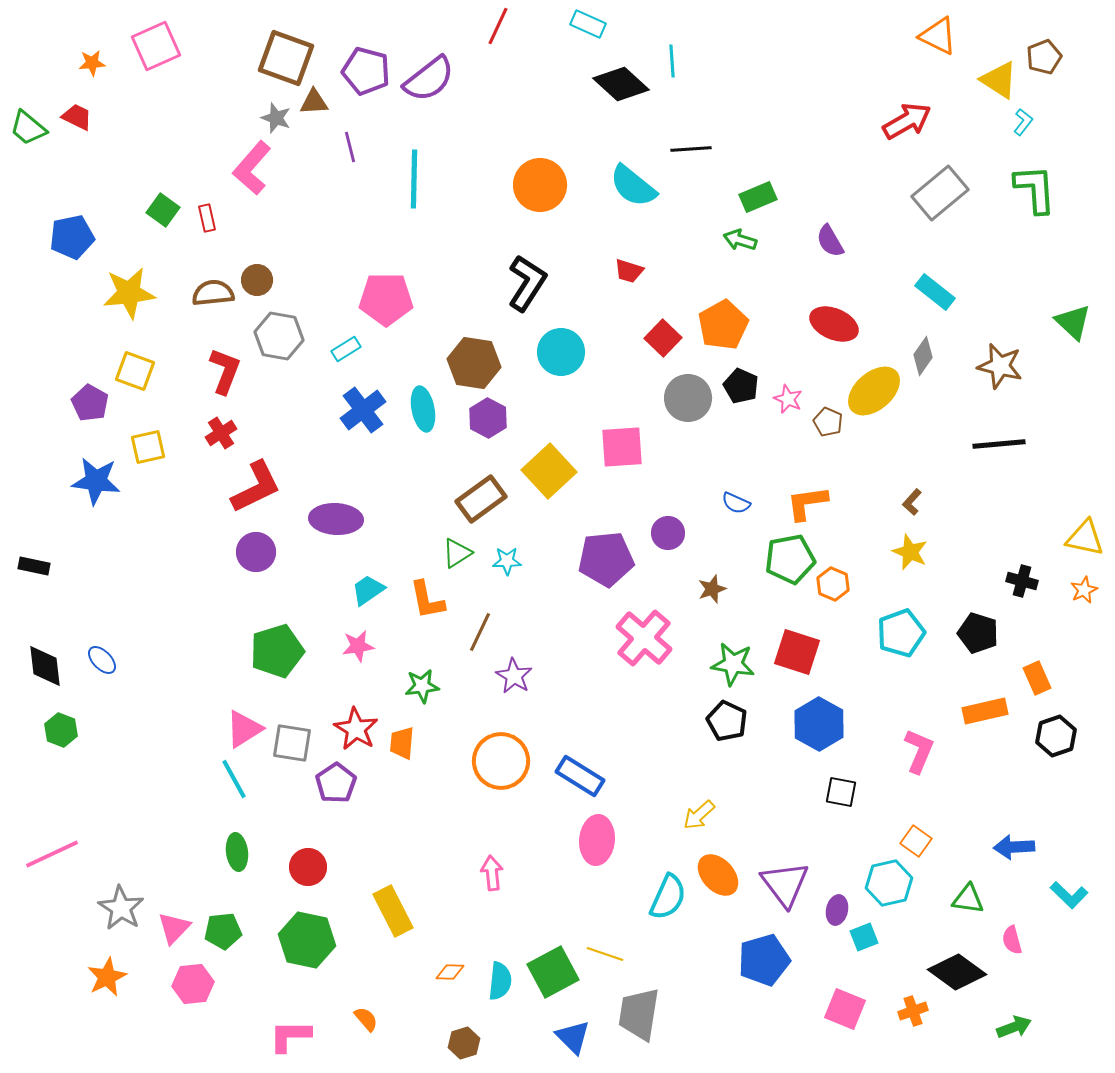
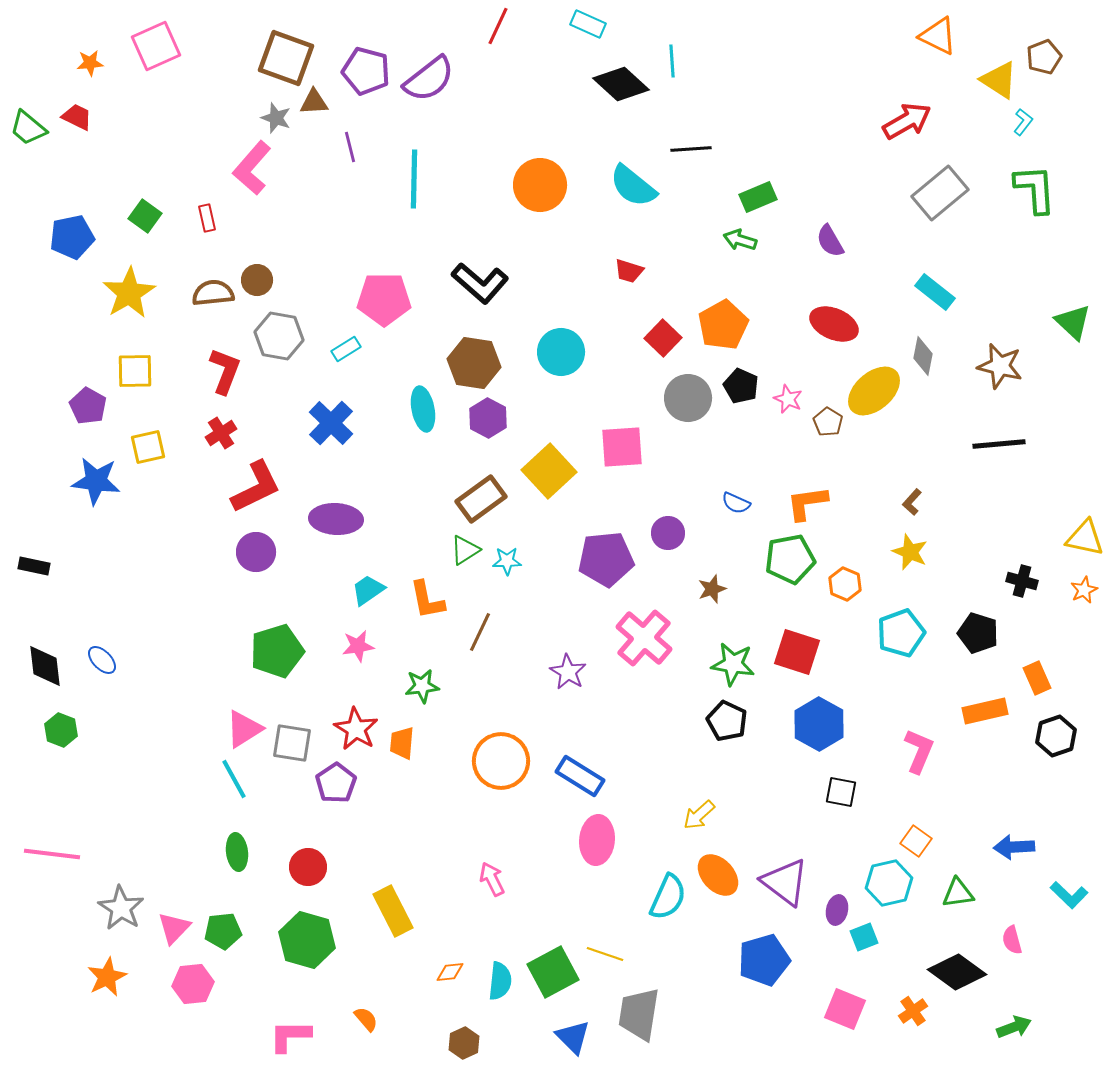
orange star at (92, 63): moved 2 px left
green square at (163, 210): moved 18 px left, 6 px down
black L-shape at (527, 283): moved 47 px left; rotated 98 degrees clockwise
yellow star at (129, 293): rotated 24 degrees counterclockwise
pink pentagon at (386, 299): moved 2 px left
gray diamond at (923, 356): rotated 24 degrees counterclockwise
yellow square at (135, 371): rotated 21 degrees counterclockwise
purple pentagon at (90, 403): moved 2 px left, 3 px down
blue cross at (363, 410): moved 32 px left, 13 px down; rotated 9 degrees counterclockwise
brown pentagon at (828, 422): rotated 8 degrees clockwise
green triangle at (457, 553): moved 8 px right, 3 px up
orange hexagon at (833, 584): moved 12 px right
purple star at (514, 676): moved 54 px right, 4 px up
pink line at (52, 854): rotated 32 degrees clockwise
pink arrow at (492, 873): moved 6 px down; rotated 20 degrees counterclockwise
purple triangle at (785, 884): moved 2 px up; rotated 16 degrees counterclockwise
green triangle at (968, 899): moved 10 px left, 6 px up; rotated 16 degrees counterclockwise
green hexagon at (307, 940): rotated 4 degrees clockwise
orange diamond at (450, 972): rotated 8 degrees counterclockwise
orange cross at (913, 1011): rotated 16 degrees counterclockwise
brown hexagon at (464, 1043): rotated 8 degrees counterclockwise
